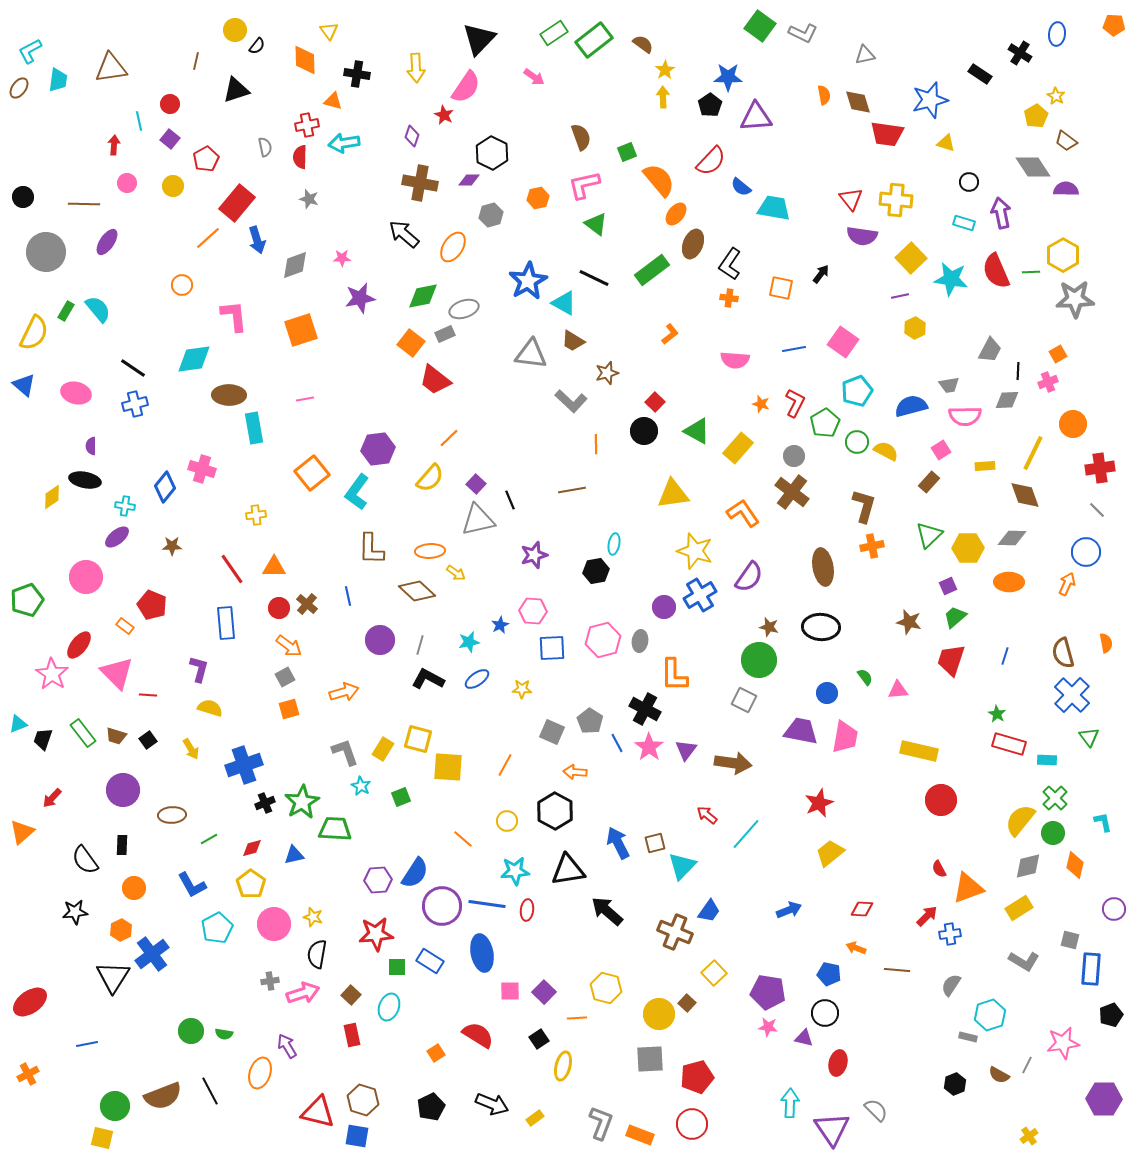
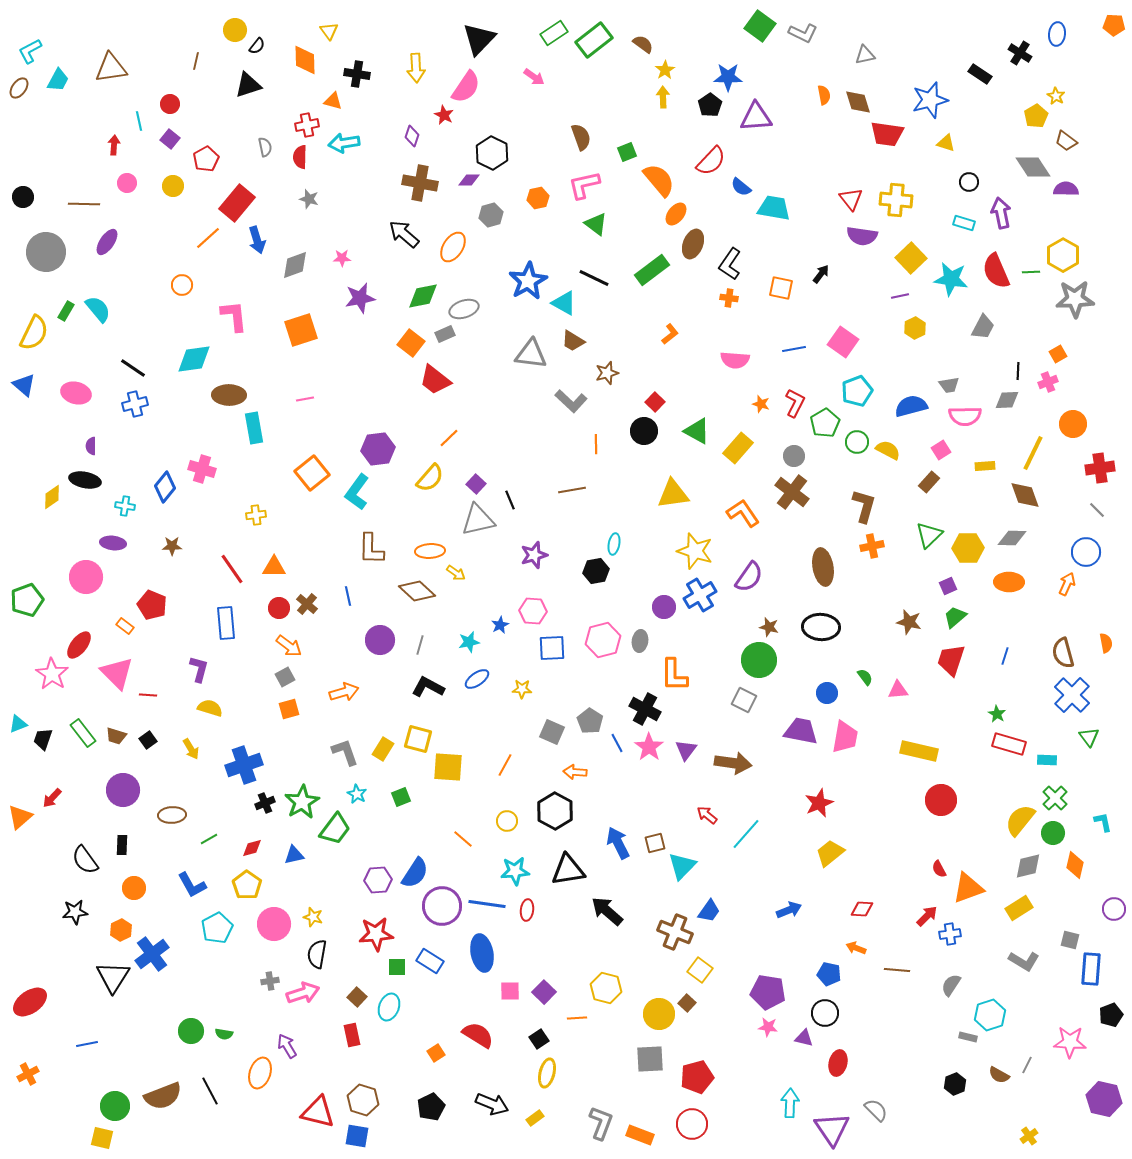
cyan trapezoid at (58, 80): rotated 20 degrees clockwise
black triangle at (236, 90): moved 12 px right, 5 px up
gray trapezoid at (990, 350): moved 7 px left, 23 px up
yellow semicircle at (886, 451): moved 2 px right, 1 px up
purple ellipse at (117, 537): moved 4 px left, 6 px down; rotated 45 degrees clockwise
black L-shape at (428, 679): moved 8 px down
cyan star at (361, 786): moved 4 px left, 8 px down
green trapezoid at (335, 829): rotated 124 degrees clockwise
orange triangle at (22, 832): moved 2 px left, 15 px up
yellow pentagon at (251, 884): moved 4 px left, 1 px down
yellow square at (714, 973): moved 14 px left, 3 px up; rotated 10 degrees counterclockwise
brown square at (351, 995): moved 6 px right, 2 px down
pink star at (1063, 1043): moved 7 px right, 1 px up; rotated 12 degrees clockwise
yellow ellipse at (563, 1066): moved 16 px left, 7 px down
purple hexagon at (1104, 1099): rotated 12 degrees clockwise
